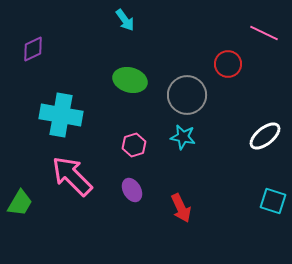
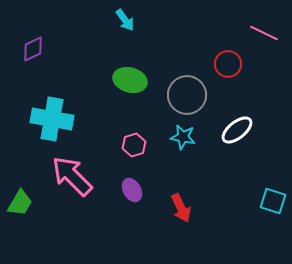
cyan cross: moved 9 px left, 4 px down
white ellipse: moved 28 px left, 6 px up
